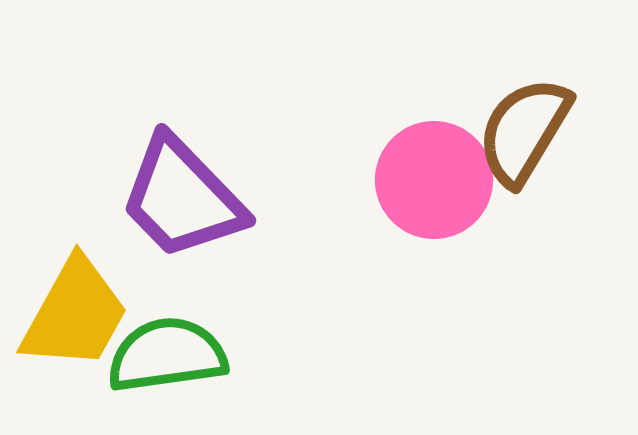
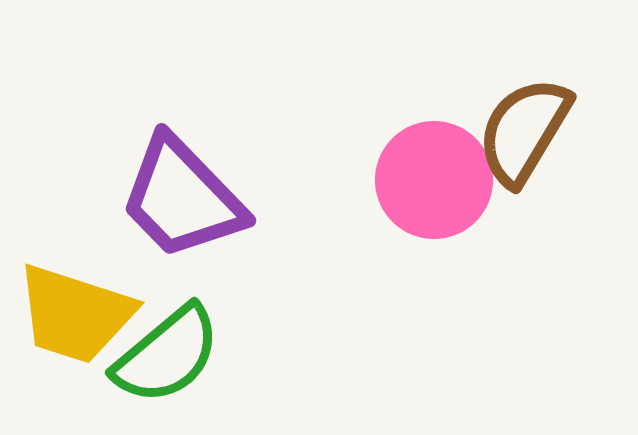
yellow trapezoid: rotated 79 degrees clockwise
green semicircle: rotated 148 degrees clockwise
